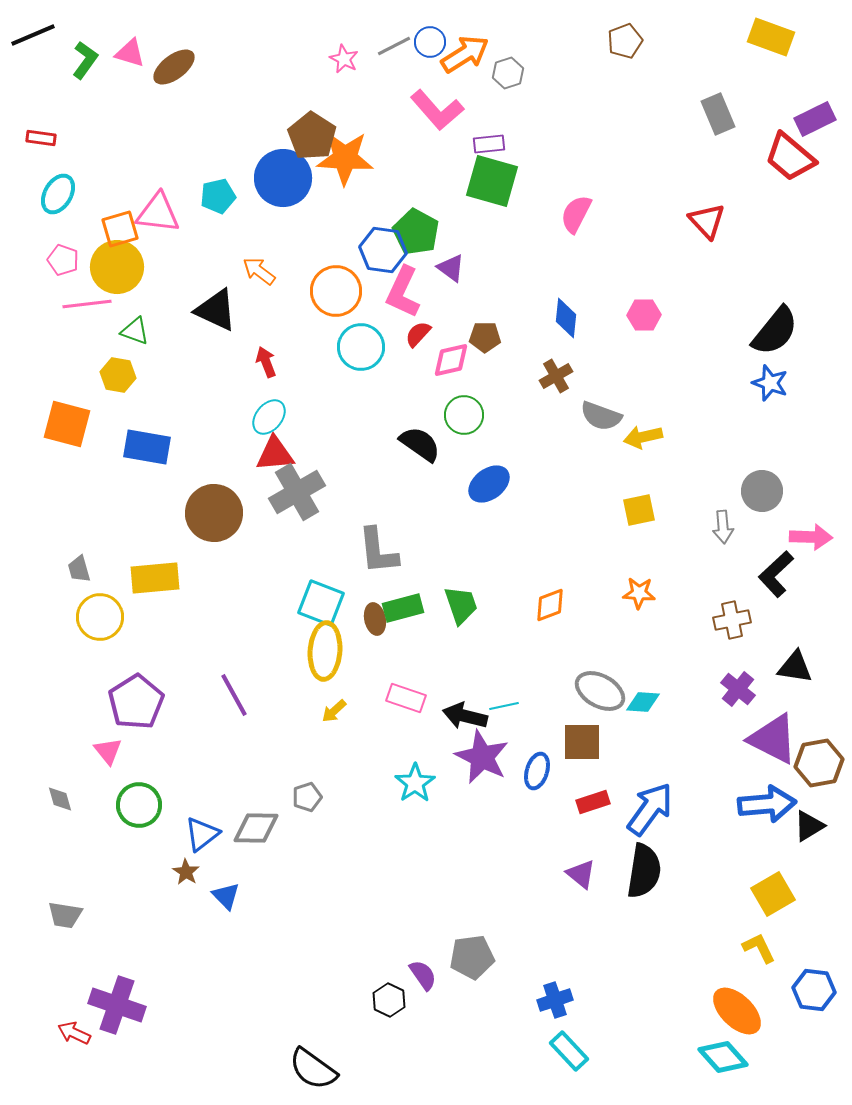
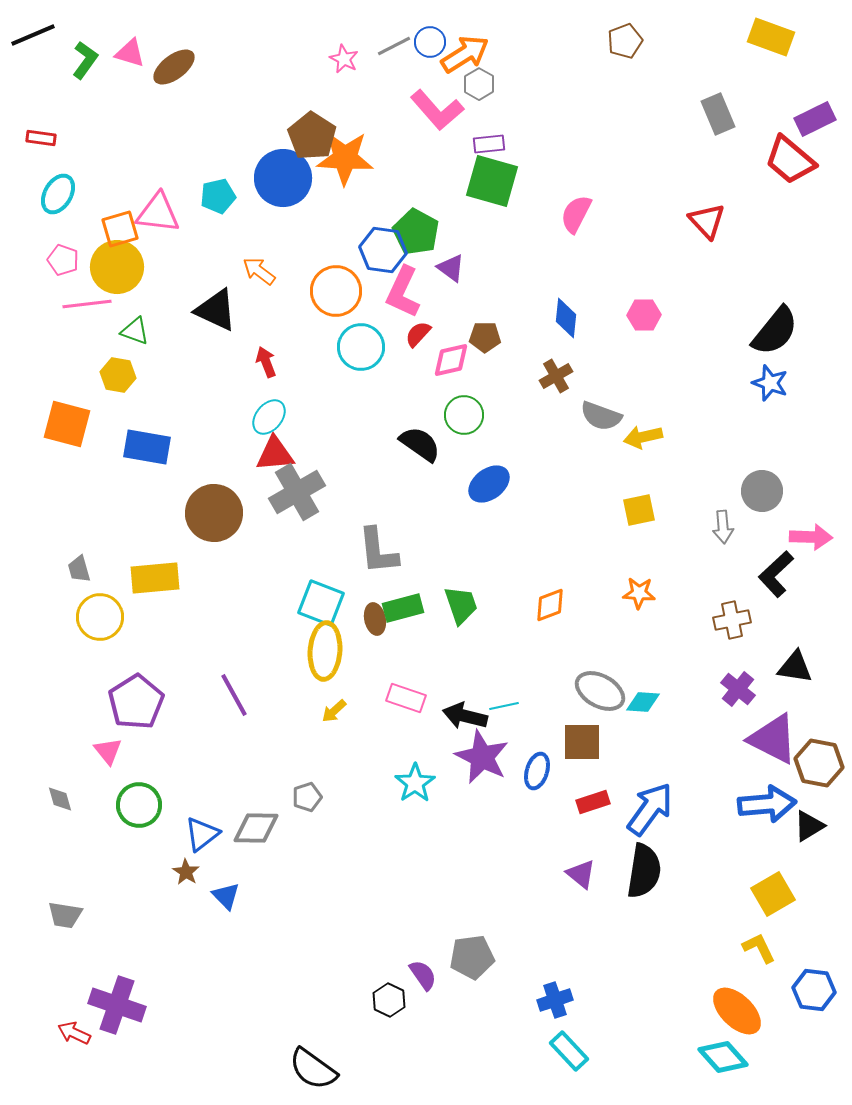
gray hexagon at (508, 73): moved 29 px left, 11 px down; rotated 12 degrees counterclockwise
red trapezoid at (790, 157): moved 3 px down
brown hexagon at (819, 763): rotated 21 degrees clockwise
